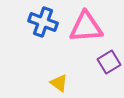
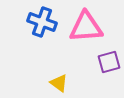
blue cross: moved 1 px left
purple square: rotated 15 degrees clockwise
